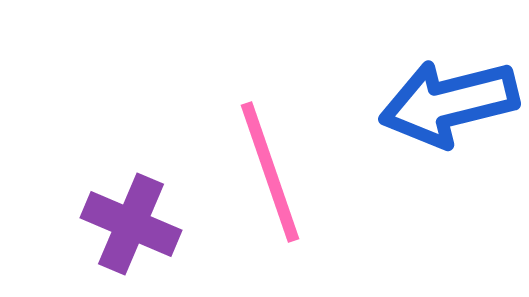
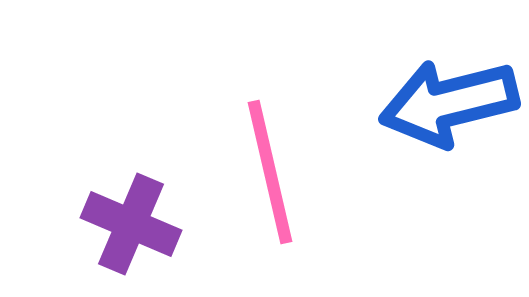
pink line: rotated 6 degrees clockwise
